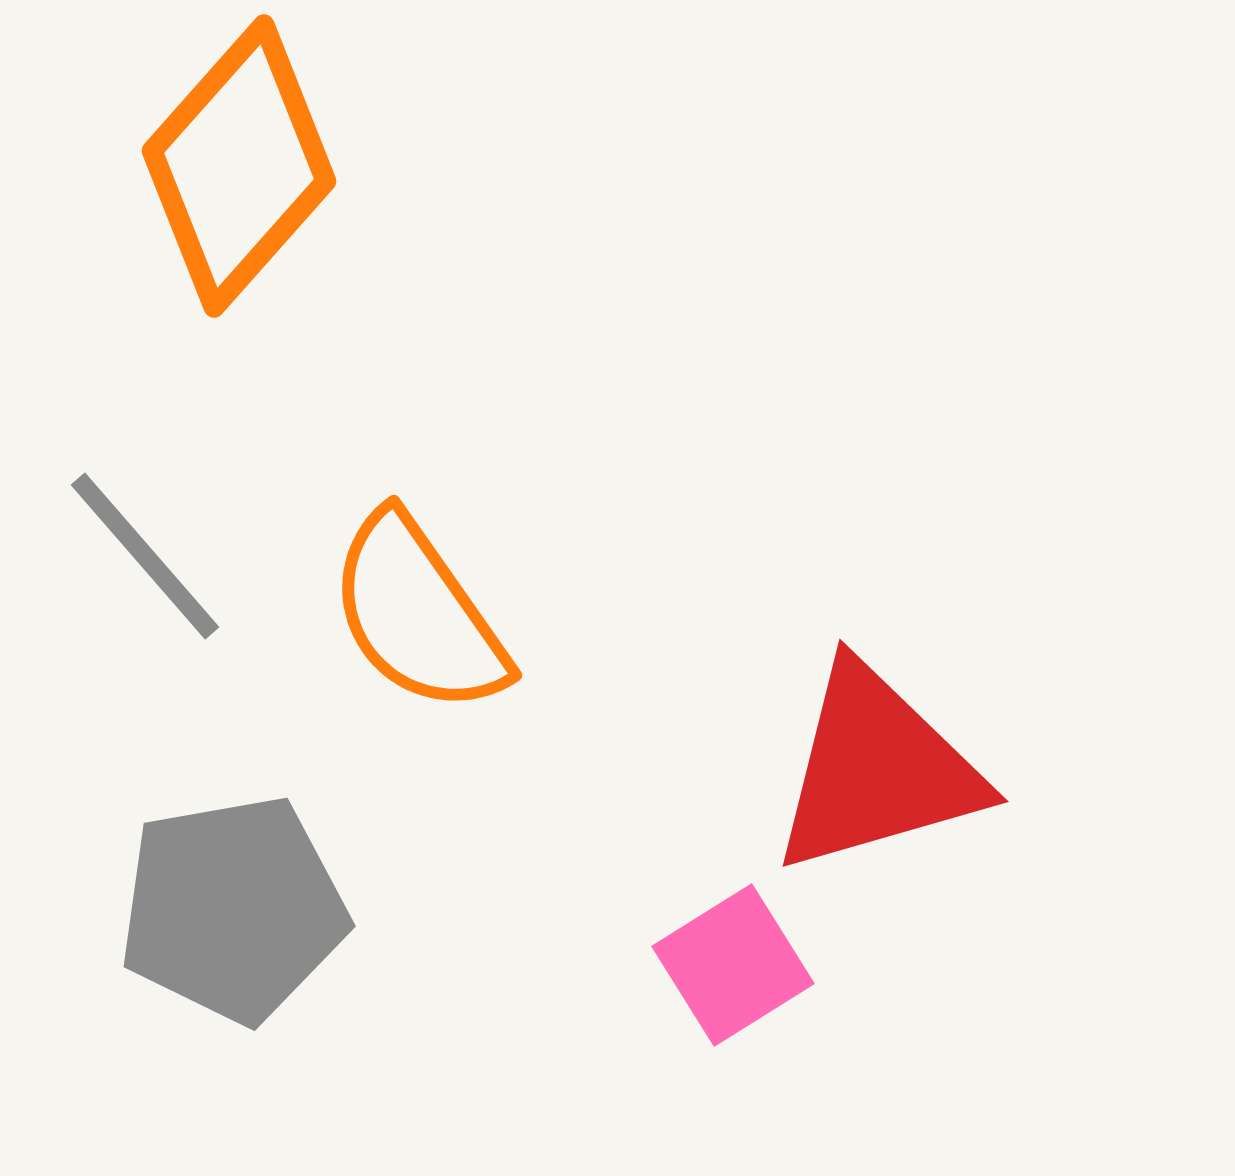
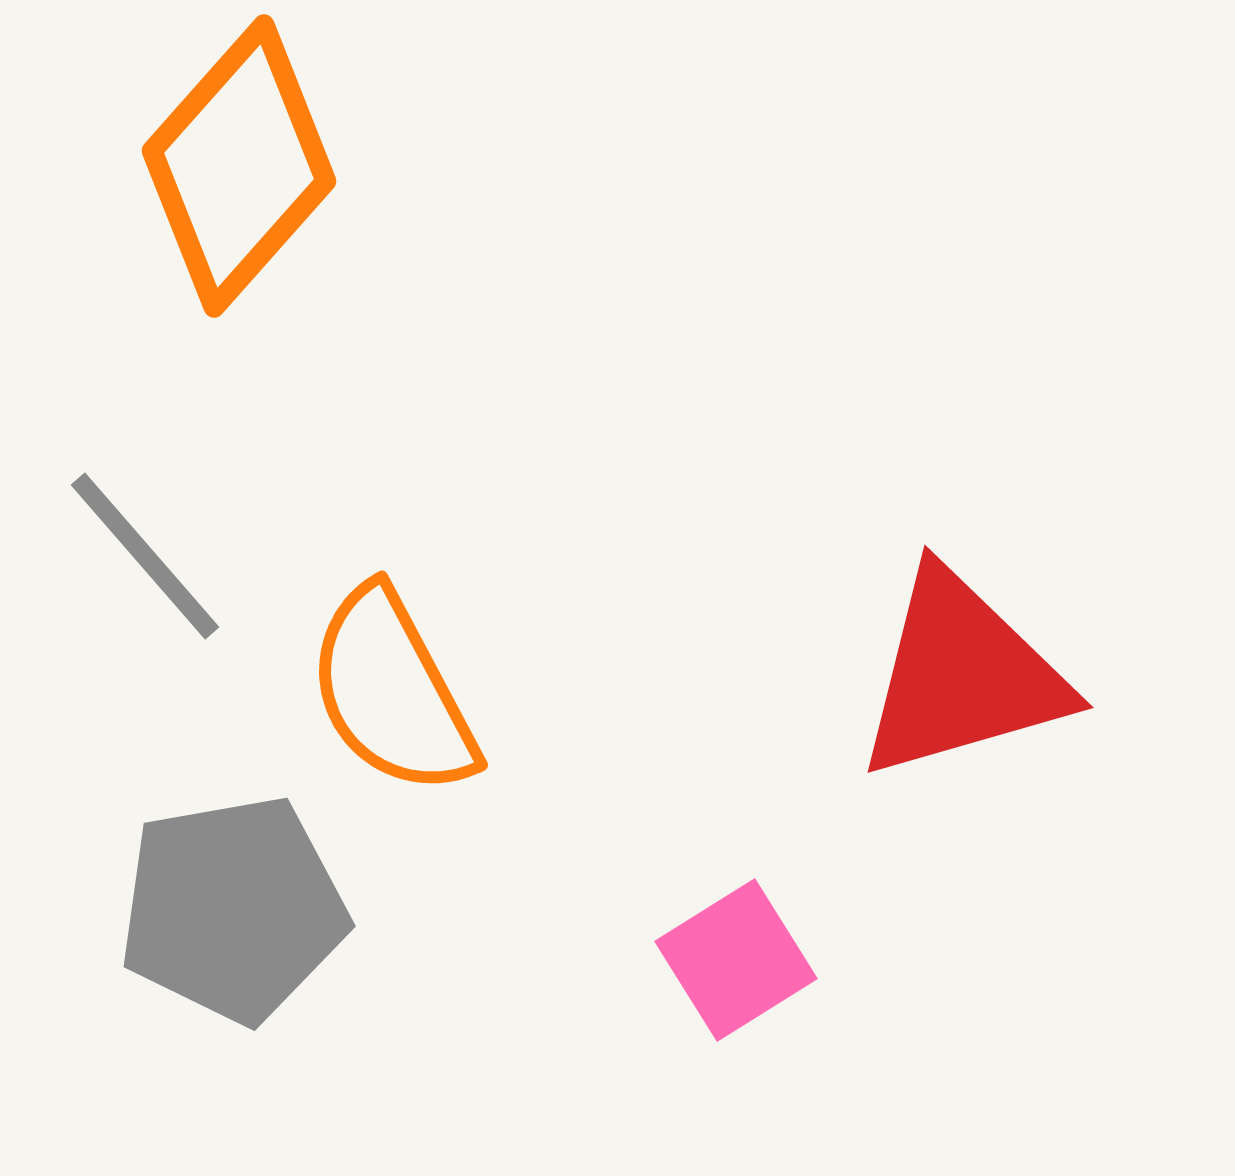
orange semicircle: moved 26 px left, 78 px down; rotated 7 degrees clockwise
red triangle: moved 85 px right, 94 px up
pink square: moved 3 px right, 5 px up
